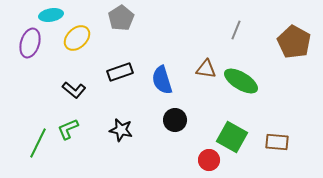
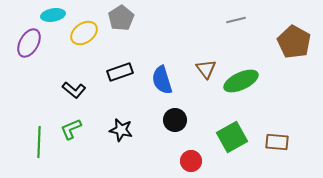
cyan ellipse: moved 2 px right
gray line: moved 10 px up; rotated 54 degrees clockwise
yellow ellipse: moved 7 px right, 5 px up; rotated 8 degrees clockwise
purple ellipse: moved 1 px left; rotated 12 degrees clockwise
brown triangle: rotated 45 degrees clockwise
green ellipse: rotated 56 degrees counterclockwise
green L-shape: moved 3 px right
green square: rotated 32 degrees clockwise
green line: moved 1 px right, 1 px up; rotated 24 degrees counterclockwise
red circle: moved 18 px left, 1 px down
